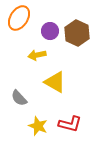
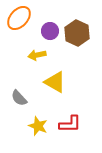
orange ellipse: rotated 10 degrees clockwise
red L-shape: rotated 15 degrees counterclockwise
